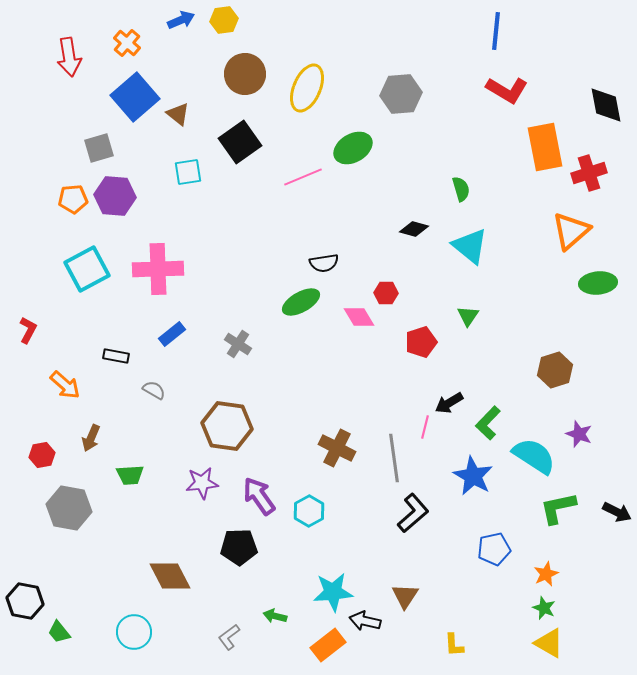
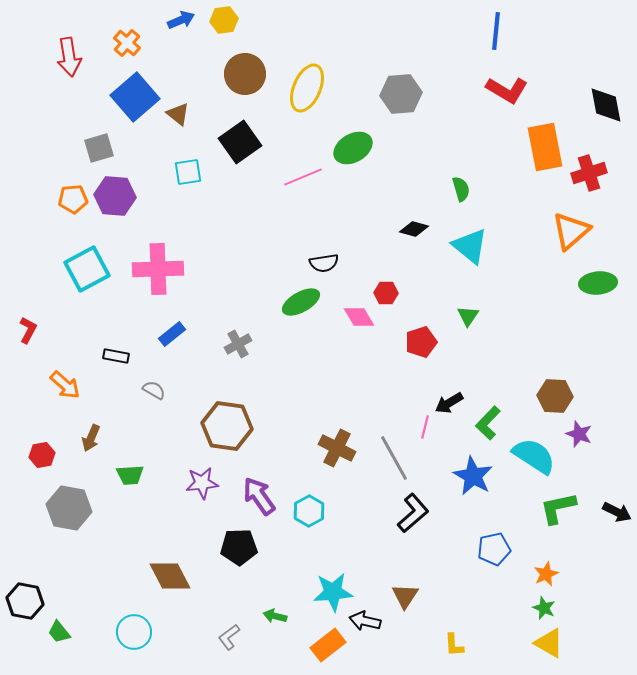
gray cross at (238, 344): rotated 28 degrees clockwise
brown hexagon at (555, 370): moved 26 px down; rotated 20 degrees clockwise
gray line at (394, 458): rotated 21 degrees counterclockwise
